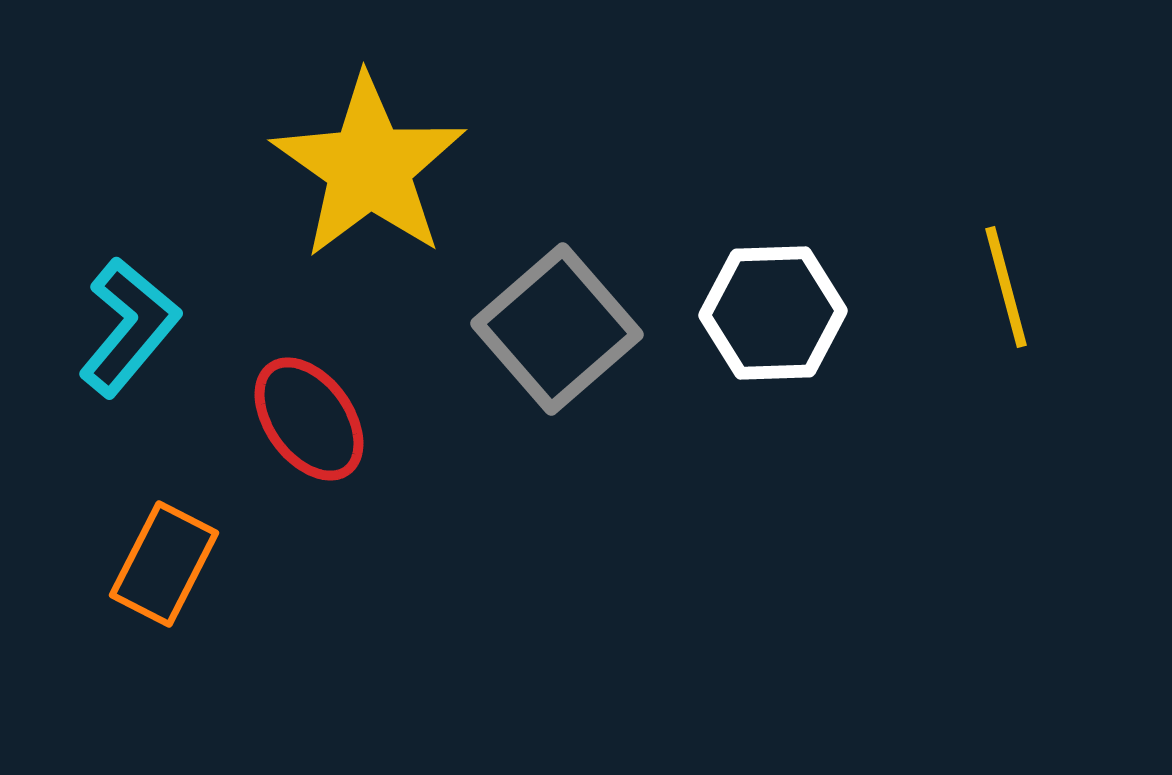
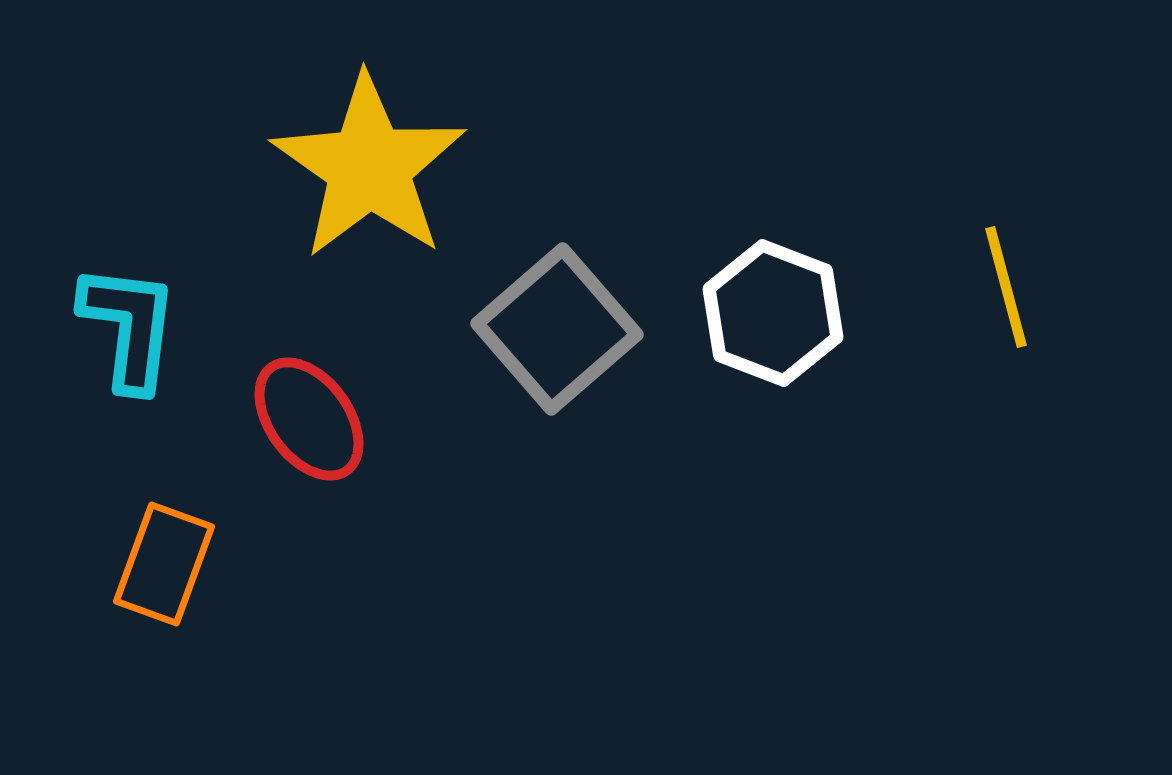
white hexagon: rotated 23 degrees clockwise
cyan L-shape: rotated 33 degrees counterclockwise
orange rectangle: rotated 7 degrees counterclockwise
